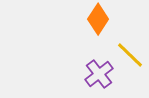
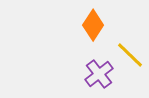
orange diamond: moved 5 px left, 6 px down
